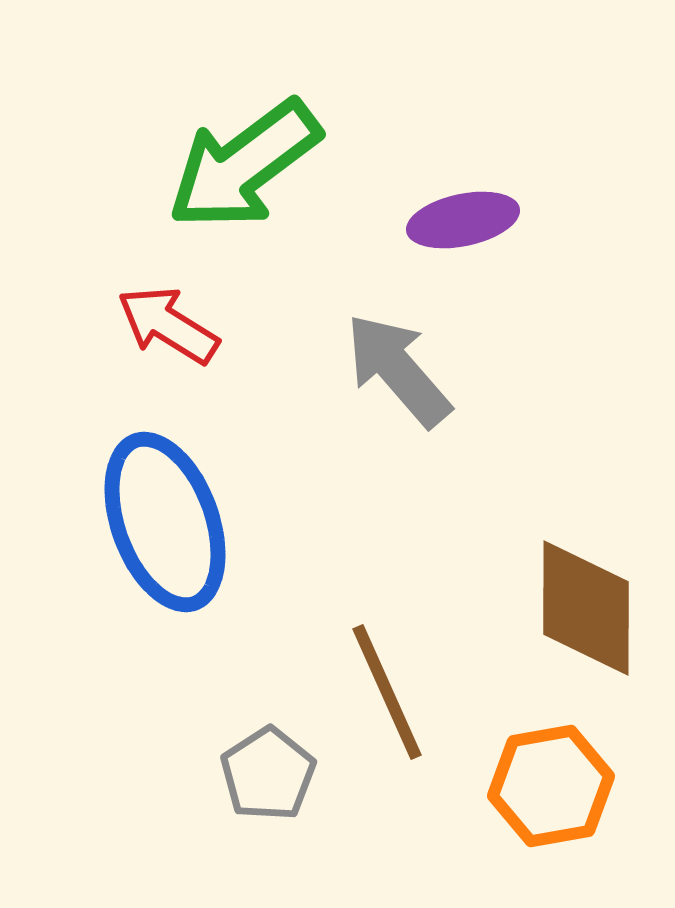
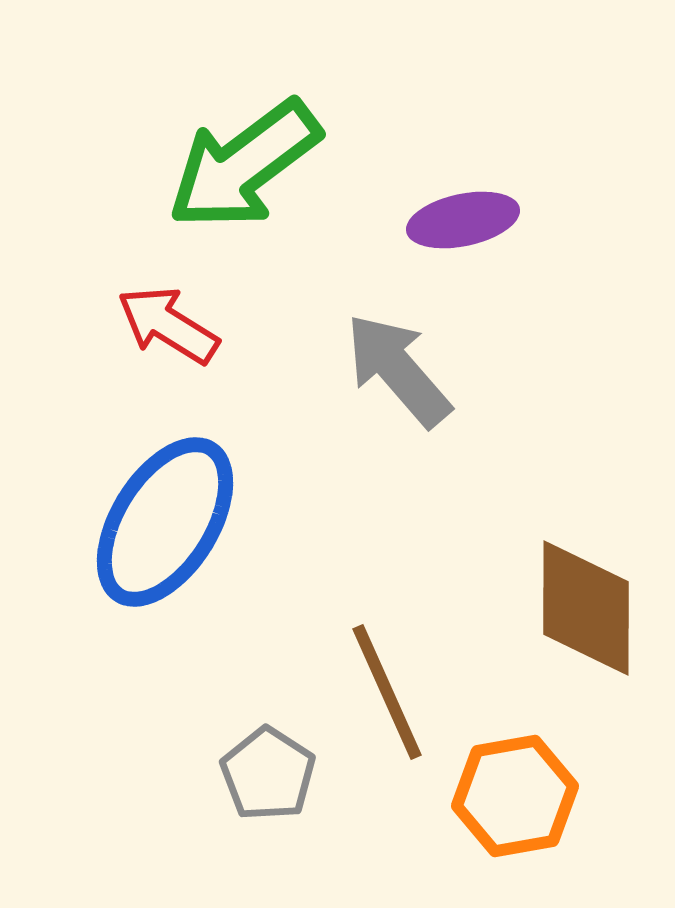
blue ellipse: rotated 52 degrees clockwise
gray pentagon: rotated 6 degrees counterclockwise
orange hexagon: moved 36 px left, 10 px down
